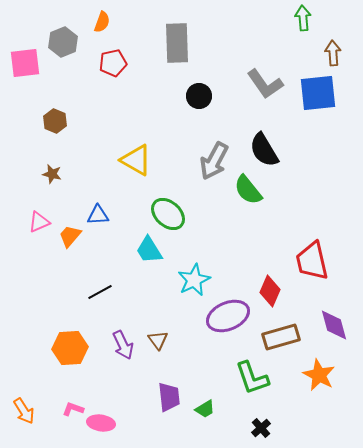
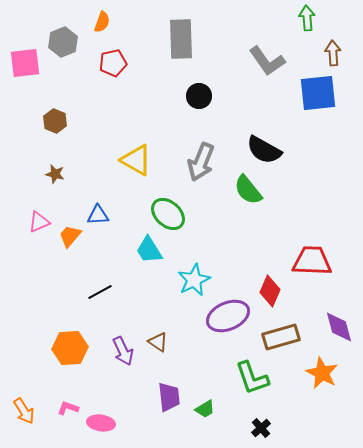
green arrow: moved 4 px right
gray rectangle: moved 4 px right, 4 px up
gray L-shape: moved 2 px right, 23 px up
black semicircle: rotated 30 degrees counterclockwise
gray arrow: moved 13 px left, 1 px down; rotated 6 degrees counterclockwise
brown star: moved 3 px right
red trapezoid: rotated 105 degrees clockwise
purple diamond: moved 5 px right, 2 px down
brown triangle: moved 2 px down; rotated 20 degrees counterclockwise
purple arrow: moved 6 px down
orange star: moved 3 px right, 2 px up
pink L-shape: moved 5 px left, 1 px up
